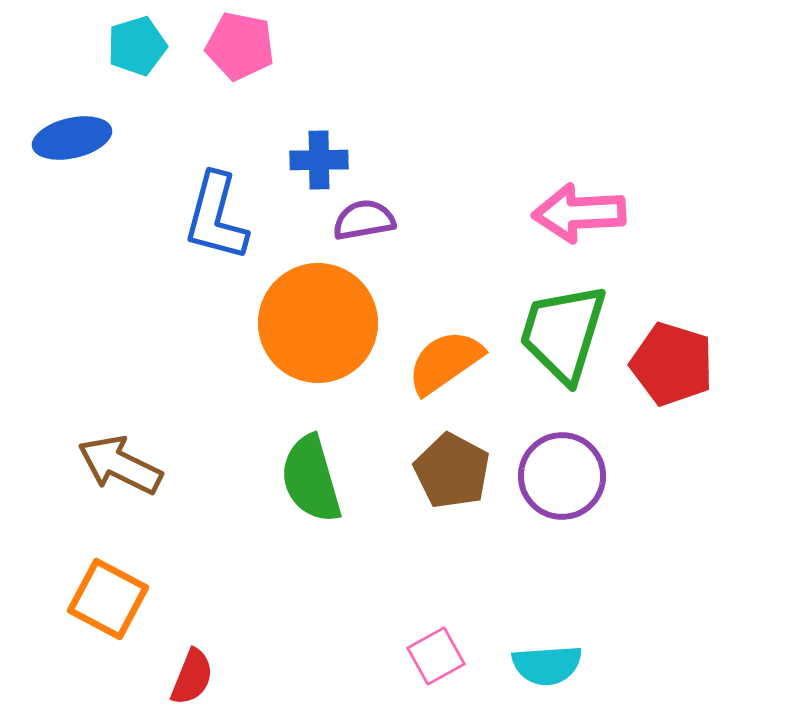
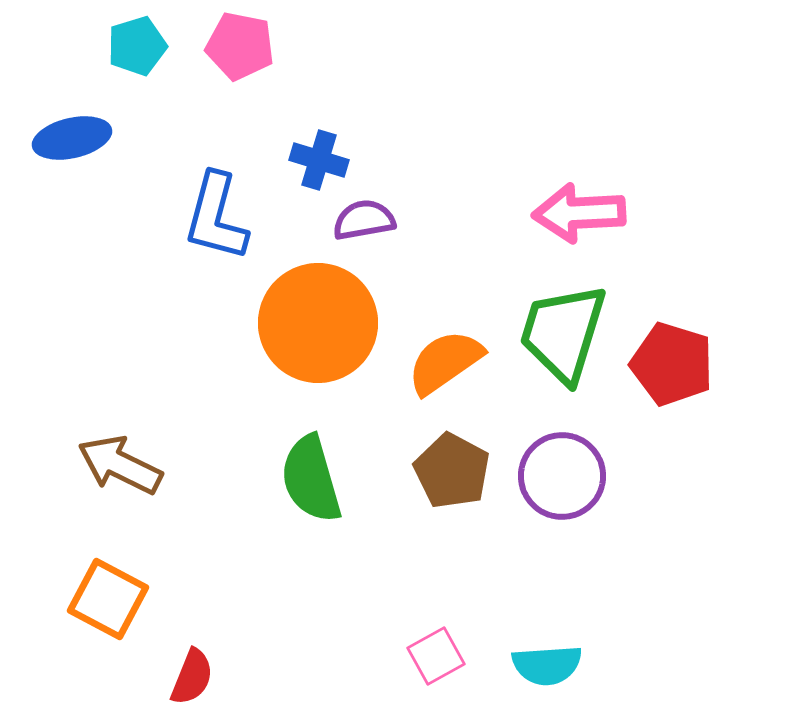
blue cross: rotated 18 degrees clockwise
